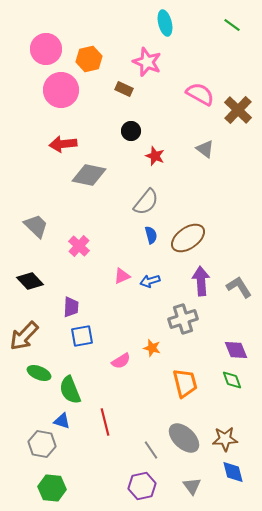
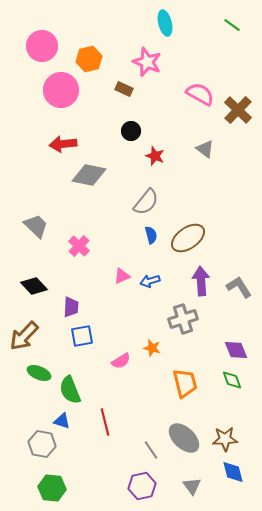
pink circle at (46, 49): moved 4 px left, 3 px up
black diamond at (30, 281): moved 4 px right, 5 px down
